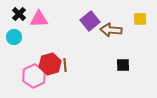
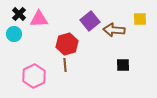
brown arrow: moved 3 px right
cyan circle: moved 3 px up
red hexagon: moved 17 px right, 20 px up
